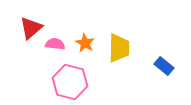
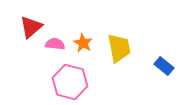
red triangle: moved 1 px up
orange star: moved 2 px left
yellow trapezoid: rotated 12 degrees counterclockwise
